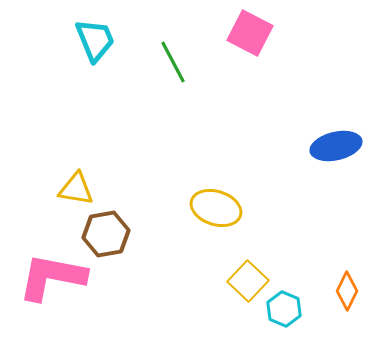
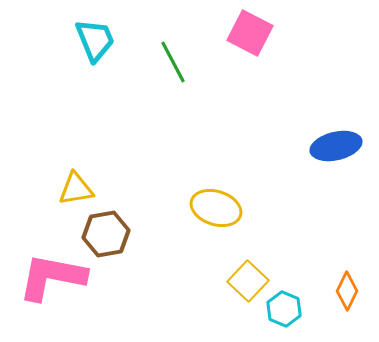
yellow triangle: rotated 18 degrees counterclockwise
